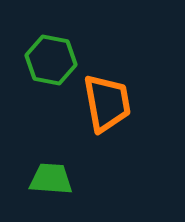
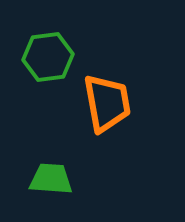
green hexagon: moved 3 px left, 3 px up; rotated 18 degrees counterclockwise
